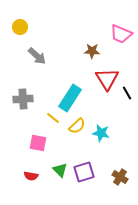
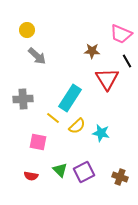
yellow circle: moved 7 px right, 3 px down
black line: moved 32 px up
pink square: moved 1 px up
purple square: rotated 10 degrees counterclockwise
brown cross: rotated 14 degrees counterclockwise
